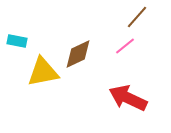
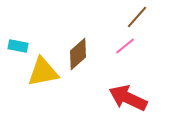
cyan rectangle: moved 1 px right, 5 px down
brown diamond: rotated 16 degrees counterclockwise
